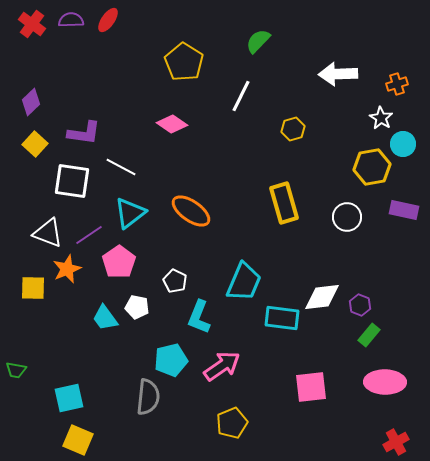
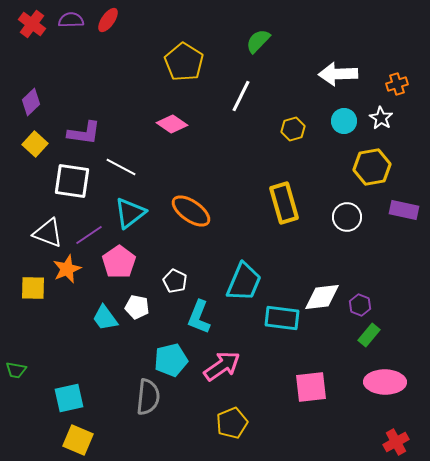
cyan circle at (403, 144): moved 59 px left, 23 px up
